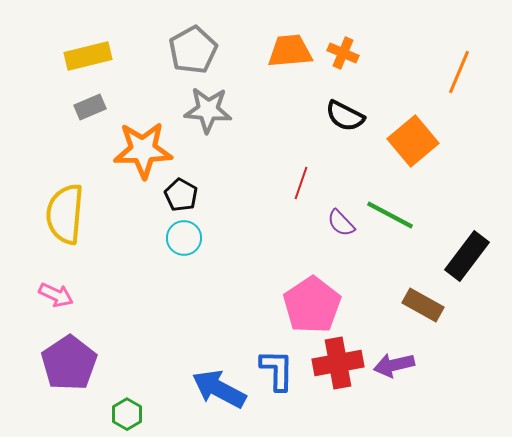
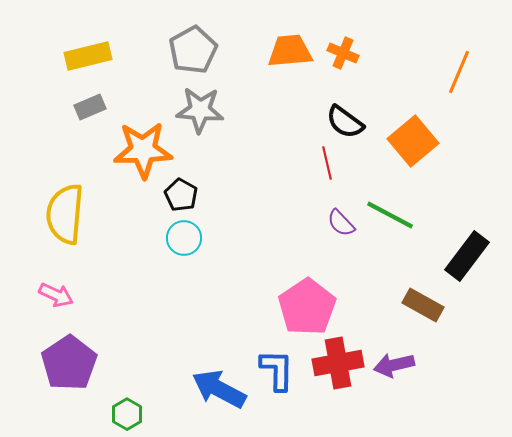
gray star: moved 8 px left
black semicircle: moved 6 px down; rotated 9 degrees clockwise
red line: moved 26 px right, 20 px up; rotated 32 degrees counterclockwise
pink pentagon: moved 5 px left, 2 px down
